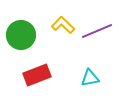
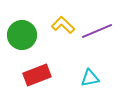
green circle: moved 1 px right
